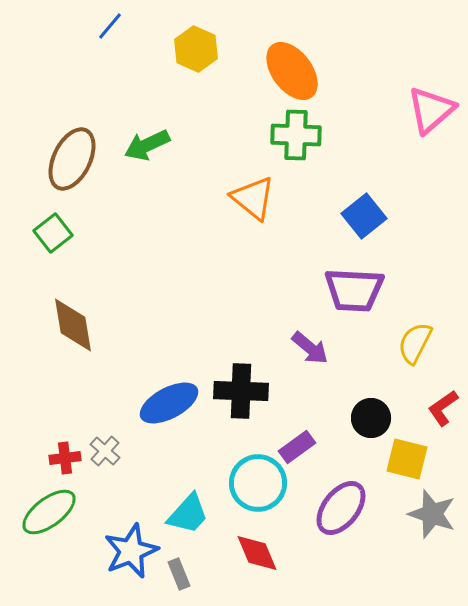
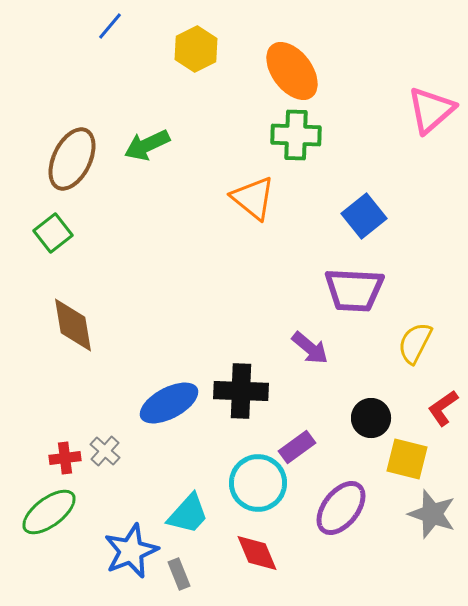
yellow hexagon: rotated 9 degrees clockwise
